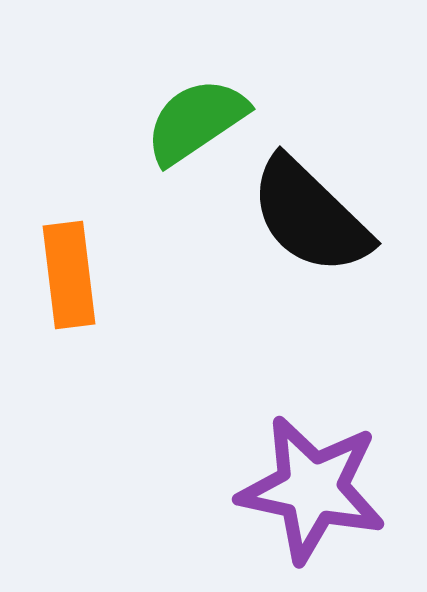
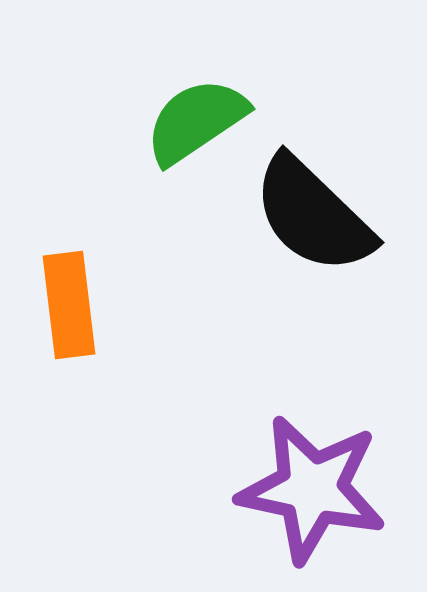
black semicircle: moved 3 px right, 1 px up
orange rectangle: moved 30 px down
